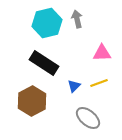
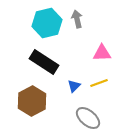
black rectangle: moved 1 px up
